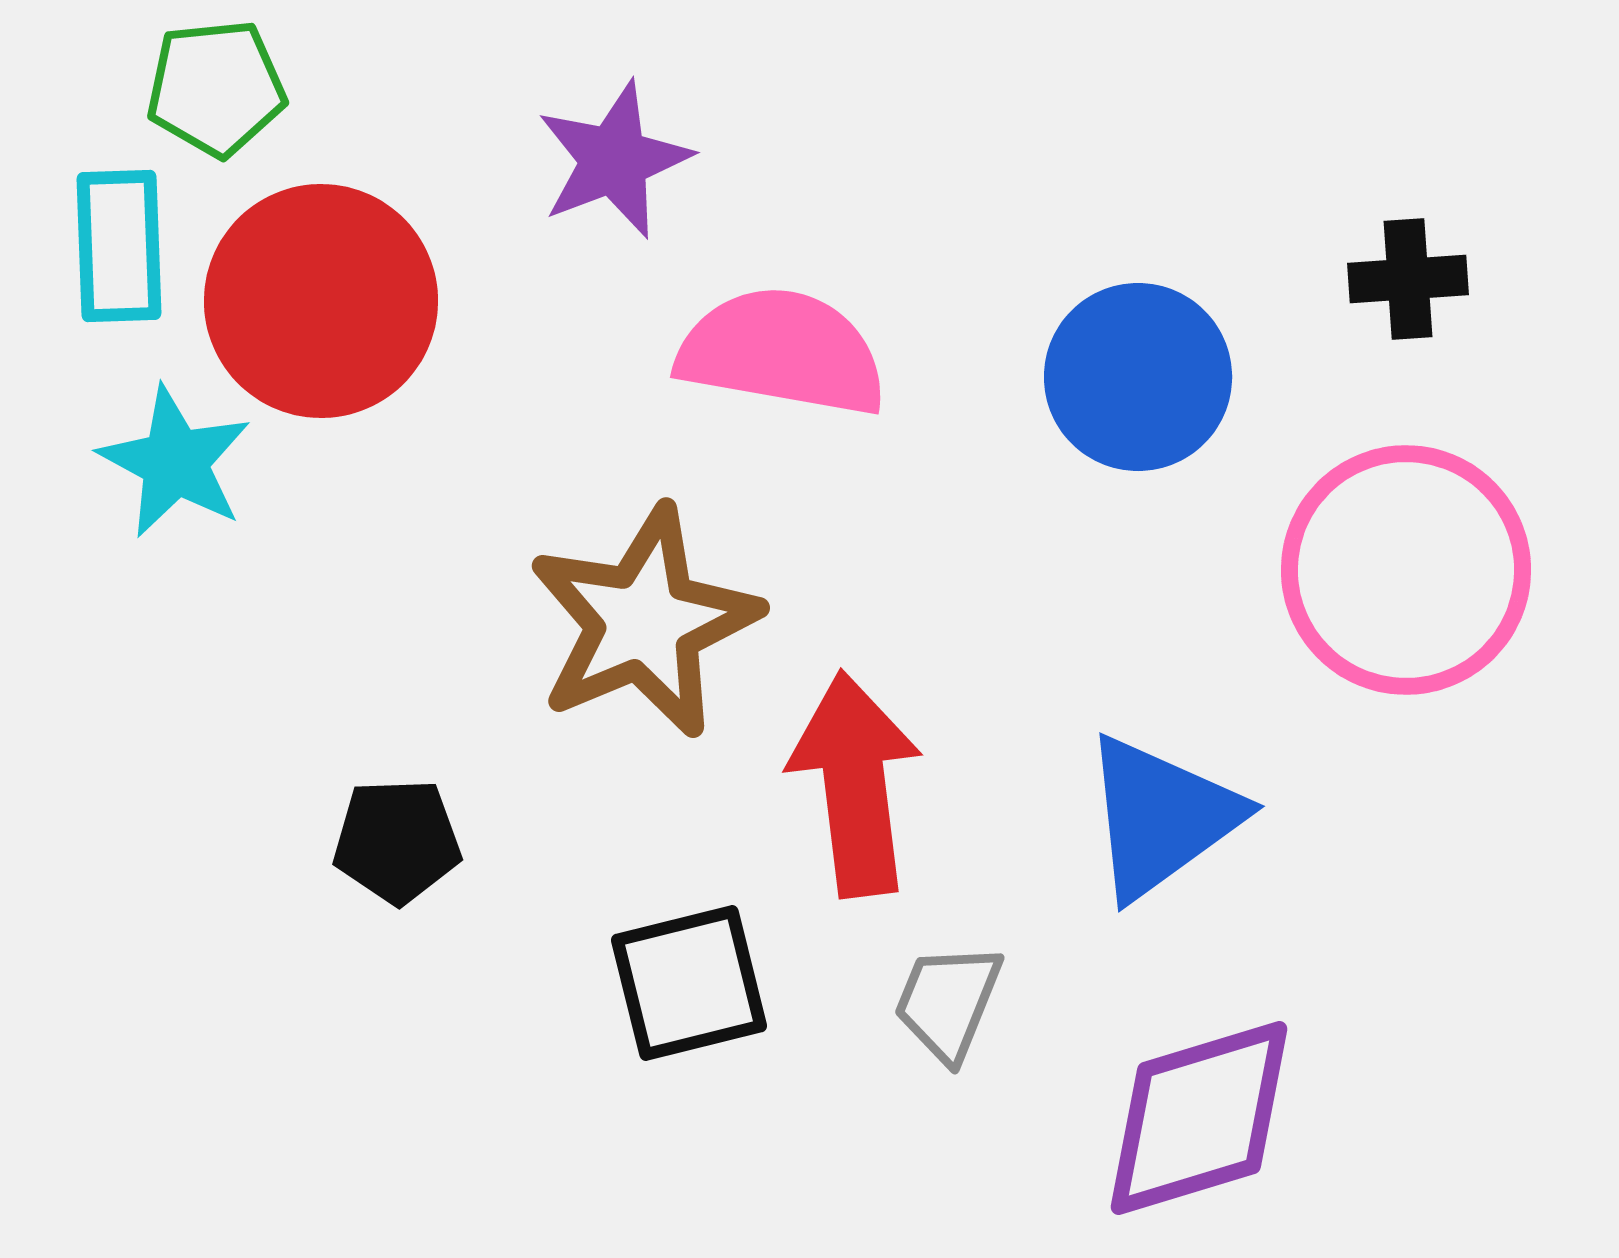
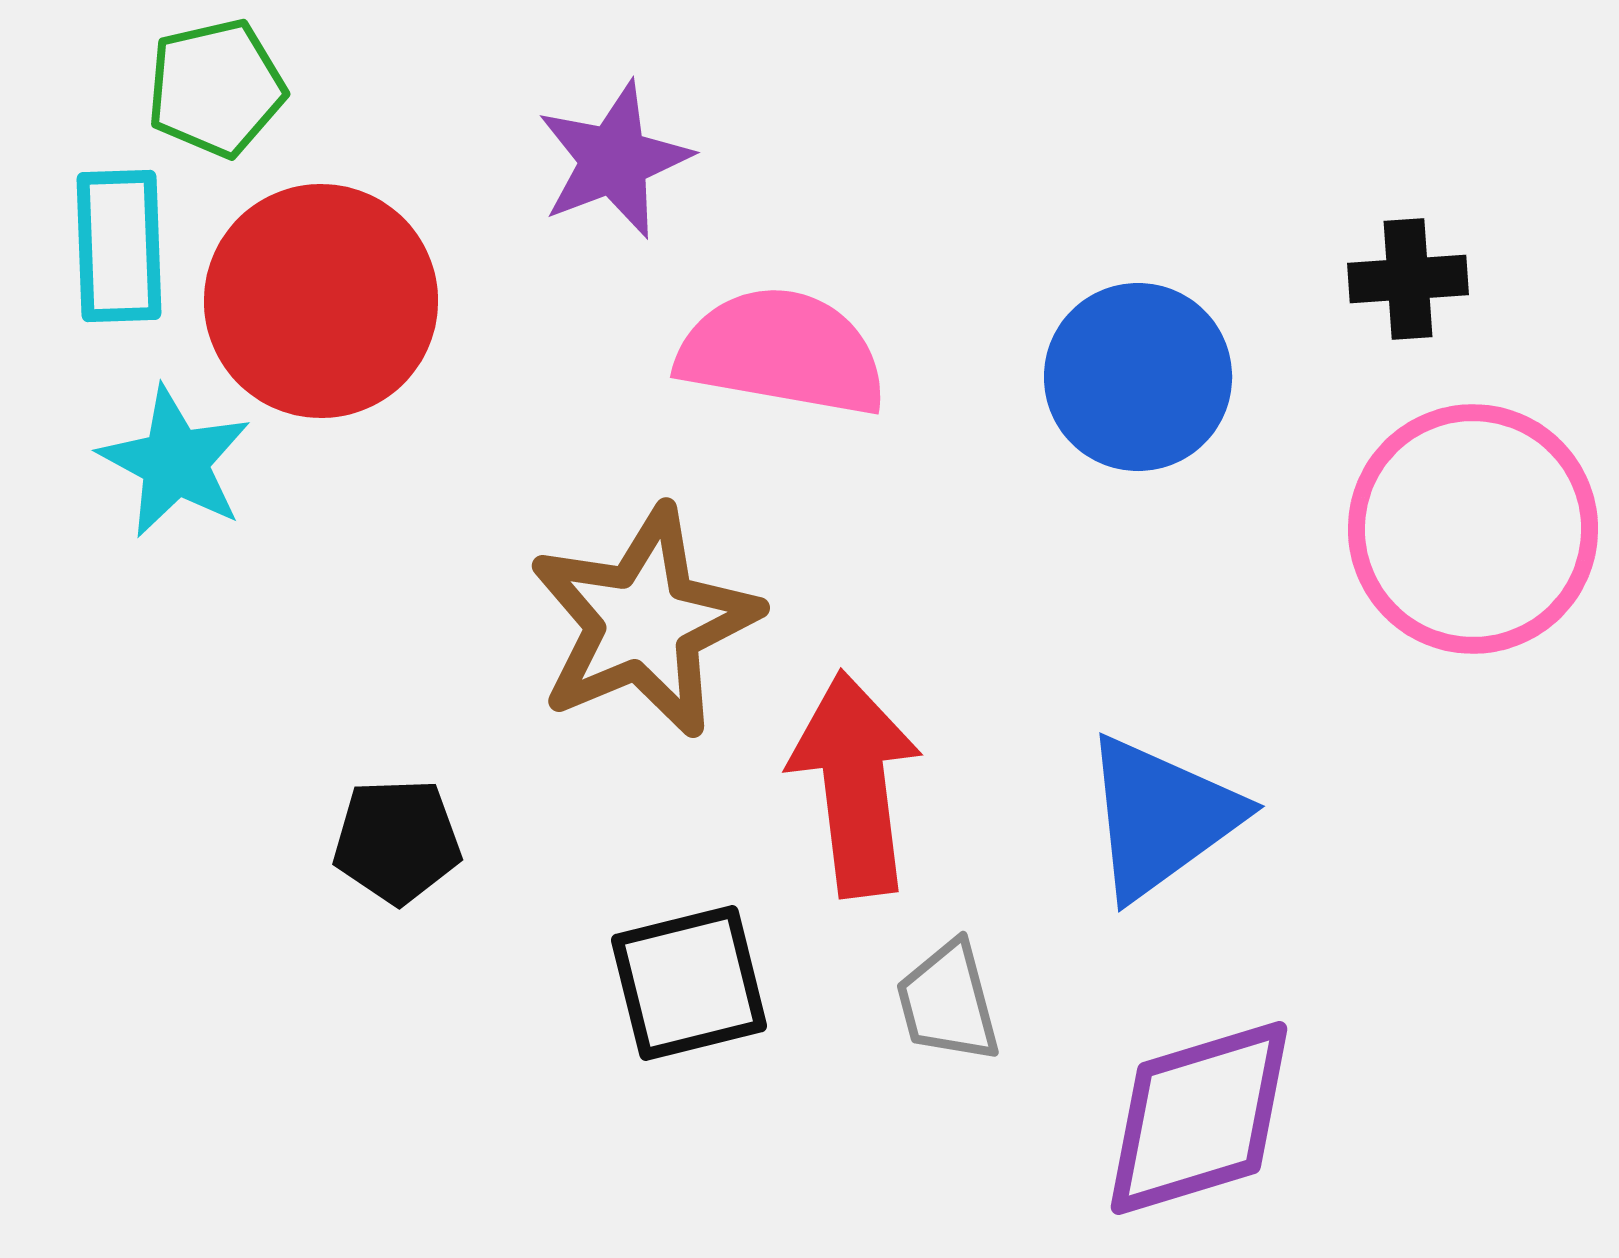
green pentagon: rotated 7 degrees counterclockwise
pink circle: moved 67 px right, 41 px up
gray trapezoid: rotated 37 degrees counterclockwise
